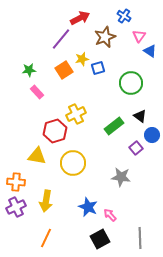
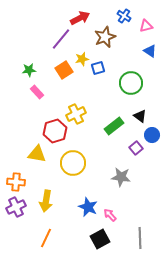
pink triangle: moved 7 px right, 10 px up; rotated 40 degrees clockwise
yellow triangle: moved 2 px up
